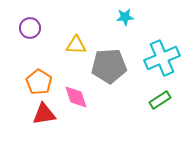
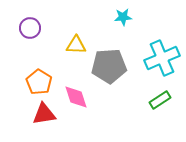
cyan star: moved 2 px left
